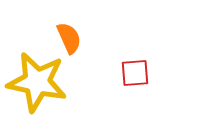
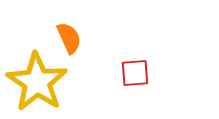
yellow star: rotated 22 degrees clockwise
